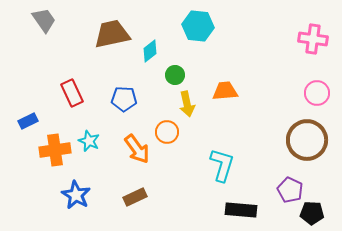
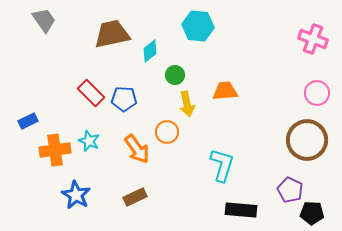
pink cross: rotated 12 degrees clockwise
red rectangle: moved 19 px right; rotated 20 degrees counterclockwise
